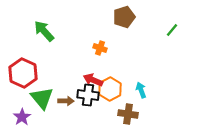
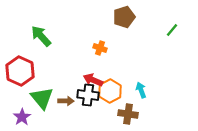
green arrow: moved 3 px left, 5 px down
red hexagon: moved 3 px left, 2 px up
orange hexagon: moved 2 px down
